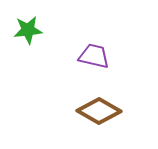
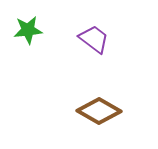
purple trapezoid: moved 17 px up; rotated 24 degrees clockwise
